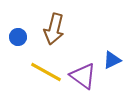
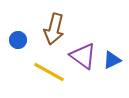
blue circle: moved 3 px down
yellow line: moved 3 px right
purple triangle: moved 20 px up
